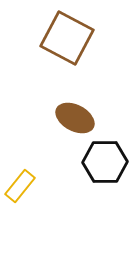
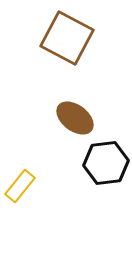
brown ellipse: rotated 9 degrees clockwise
black hexagon: moved 1 px right, 1 px down; rotated 6 degrees counterclockwise
